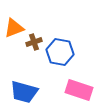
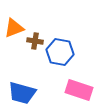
brown cross: moved 1 px right, 1 px up; rotated 28 degrees clockwise
blue trapezoid: moved 2 px left, 1 px down
